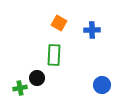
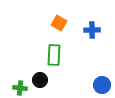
black circle: moved 3 px right, 2 px down
green cross: rotated 16 degrees clockwise
